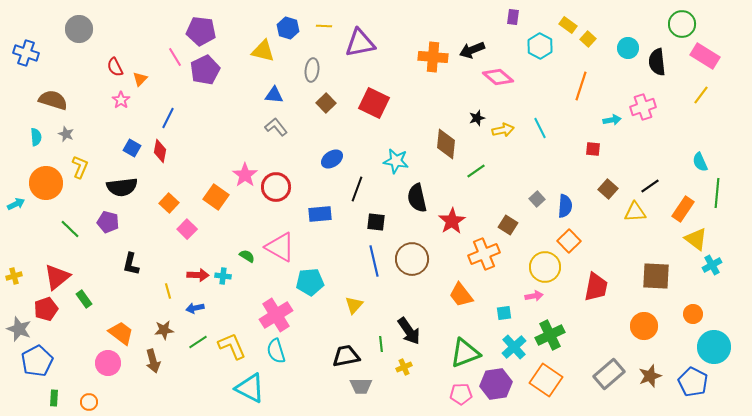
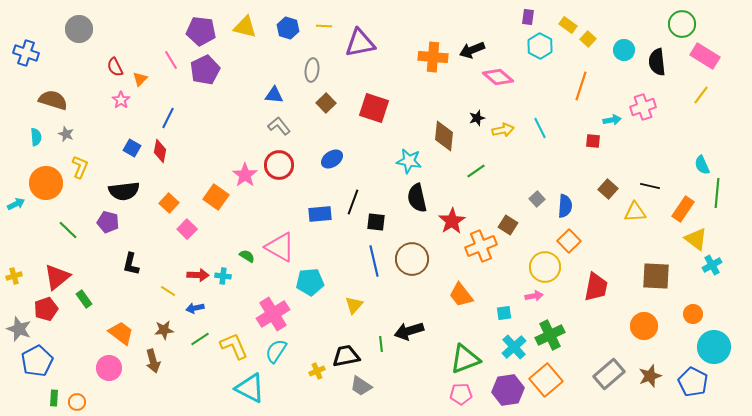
purple rectangle at (513, 17): moved 15 px right
cyan circle at (628, 48): moved 4 px left, 2 px down
yellow triangle at (263, 51): moved 18 px left, 24 px up
pink line at (175, 57): moved 4 px left, 3 px down
red square at (374, 103): moved 5 px down; rotated 8 degrees counterclockwise
gray L-shape at (276, 127): moved 3 px right, 1 px up
brown diamond at (446, 144): moved 2 px left, 8 px up
red square at (593, 149): moved 8 px up
cyan star at (396, 161): moved 13 px right
cyan semicircle at (700, 162): moved 2 px right, 3 px down
black line at (650, 186): rotated 48 degrees clockwise
black semicircle at (122, 187): moved 2 px right, 4 px down
red circle at (276, 187): moved 3 px right, 22 px up
black line at (357, 189): moved 4 px left, 13 px down
green line at (70, 229): moved 2 px left, 1 px down
orange cross at (484, 254): moved 3 px left, 8 px up
yellow line at (168, 291): rotated 42 degrees counterclockwise
pink cross at (276, 315): moved 3 px left, 1 px up
black arrow at (409, 331): rotated 108 degrees clockwise
green line at (198, 342): moved 2 px right, 3 px up
yellow L-shape at (232, 346): moved 2 px right
cyan semicircle at (276, 351): rotated 50 degrees clockwise
green triangle at (465, 353): moved 6 px down
pink circle at (108, 363): moved 1 px right, 5 px down
yellow cross at (404, 367): moved 87 px left, 4 px down
orange square at (546, 380): rotated 16 degrees clockwise
purple hexagon at (496, 384): moved 12 px right, 6 px down
gray trapezoid at (361, 386): rotated 35 degrees clockwise
orange circle at (89, 402): moved 12 px left
